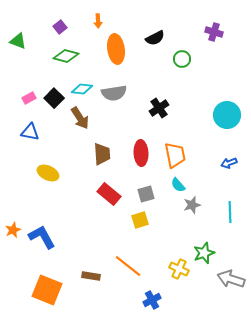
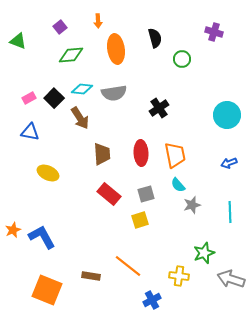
black semicircle: rotated 78 degrees counterclockwise
green diamond: moved 5 px right, 1 px up; rotated 20 degrees counterclockwise
yellow cross: moved 7 px down; rotated 18 degrees counterclockwise
